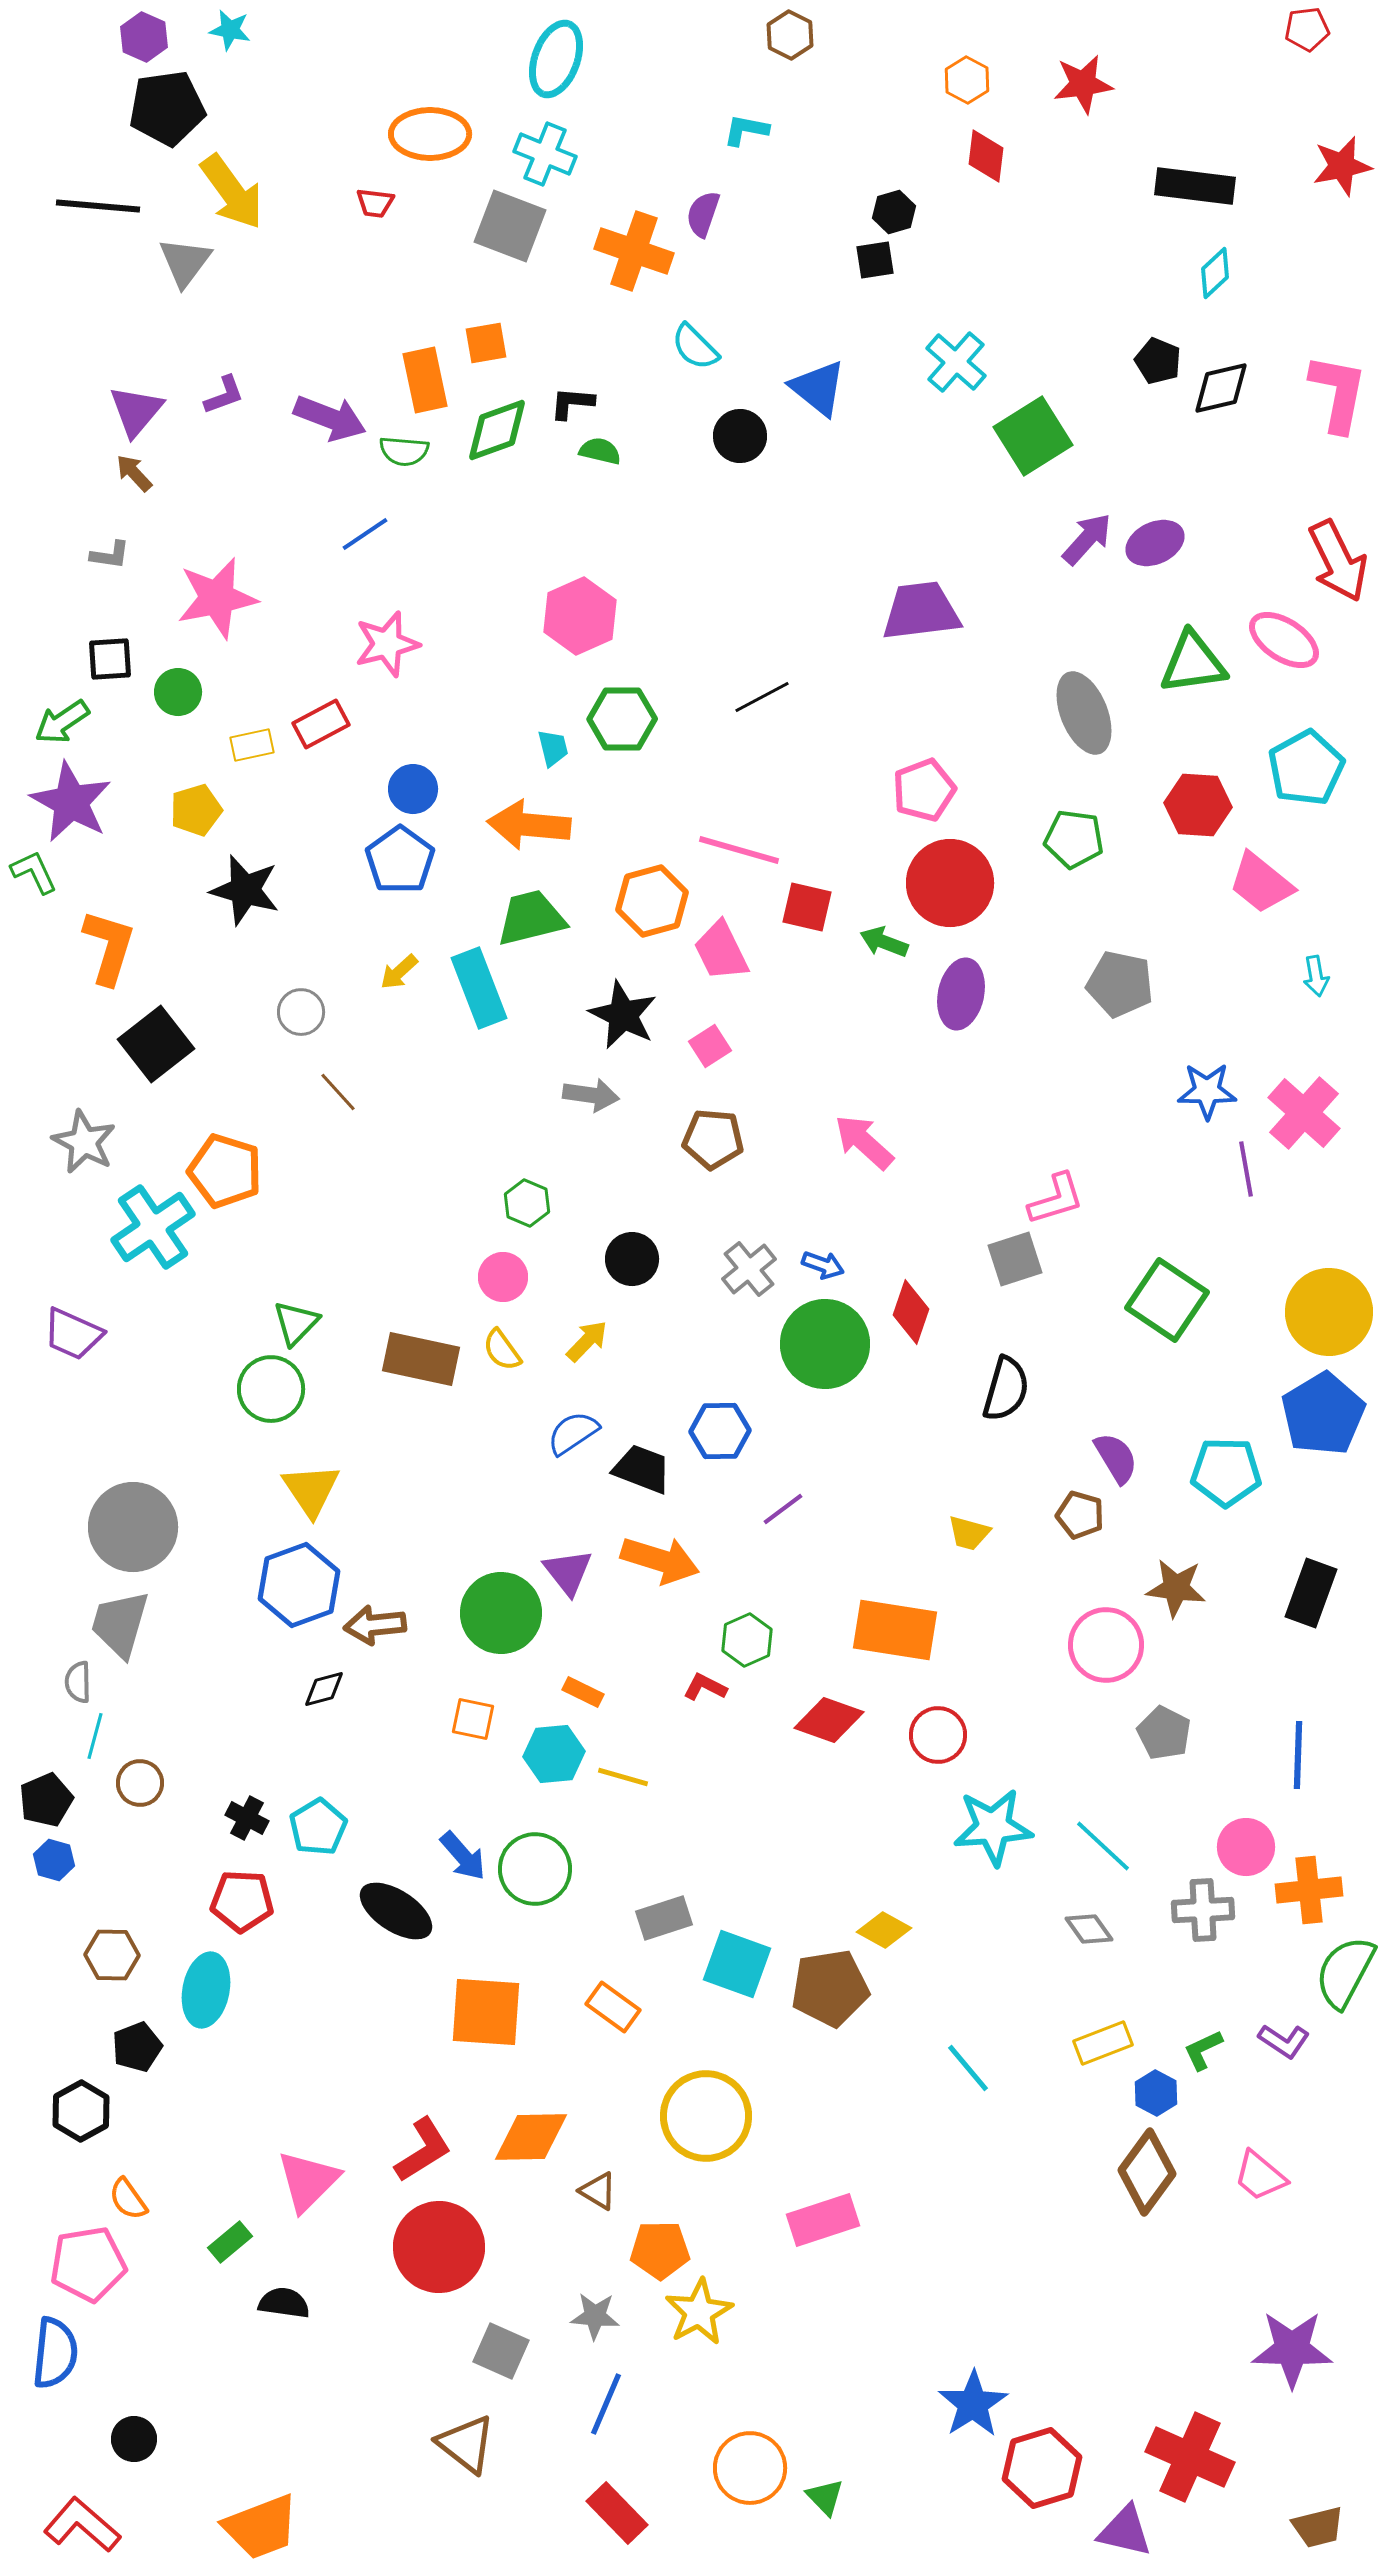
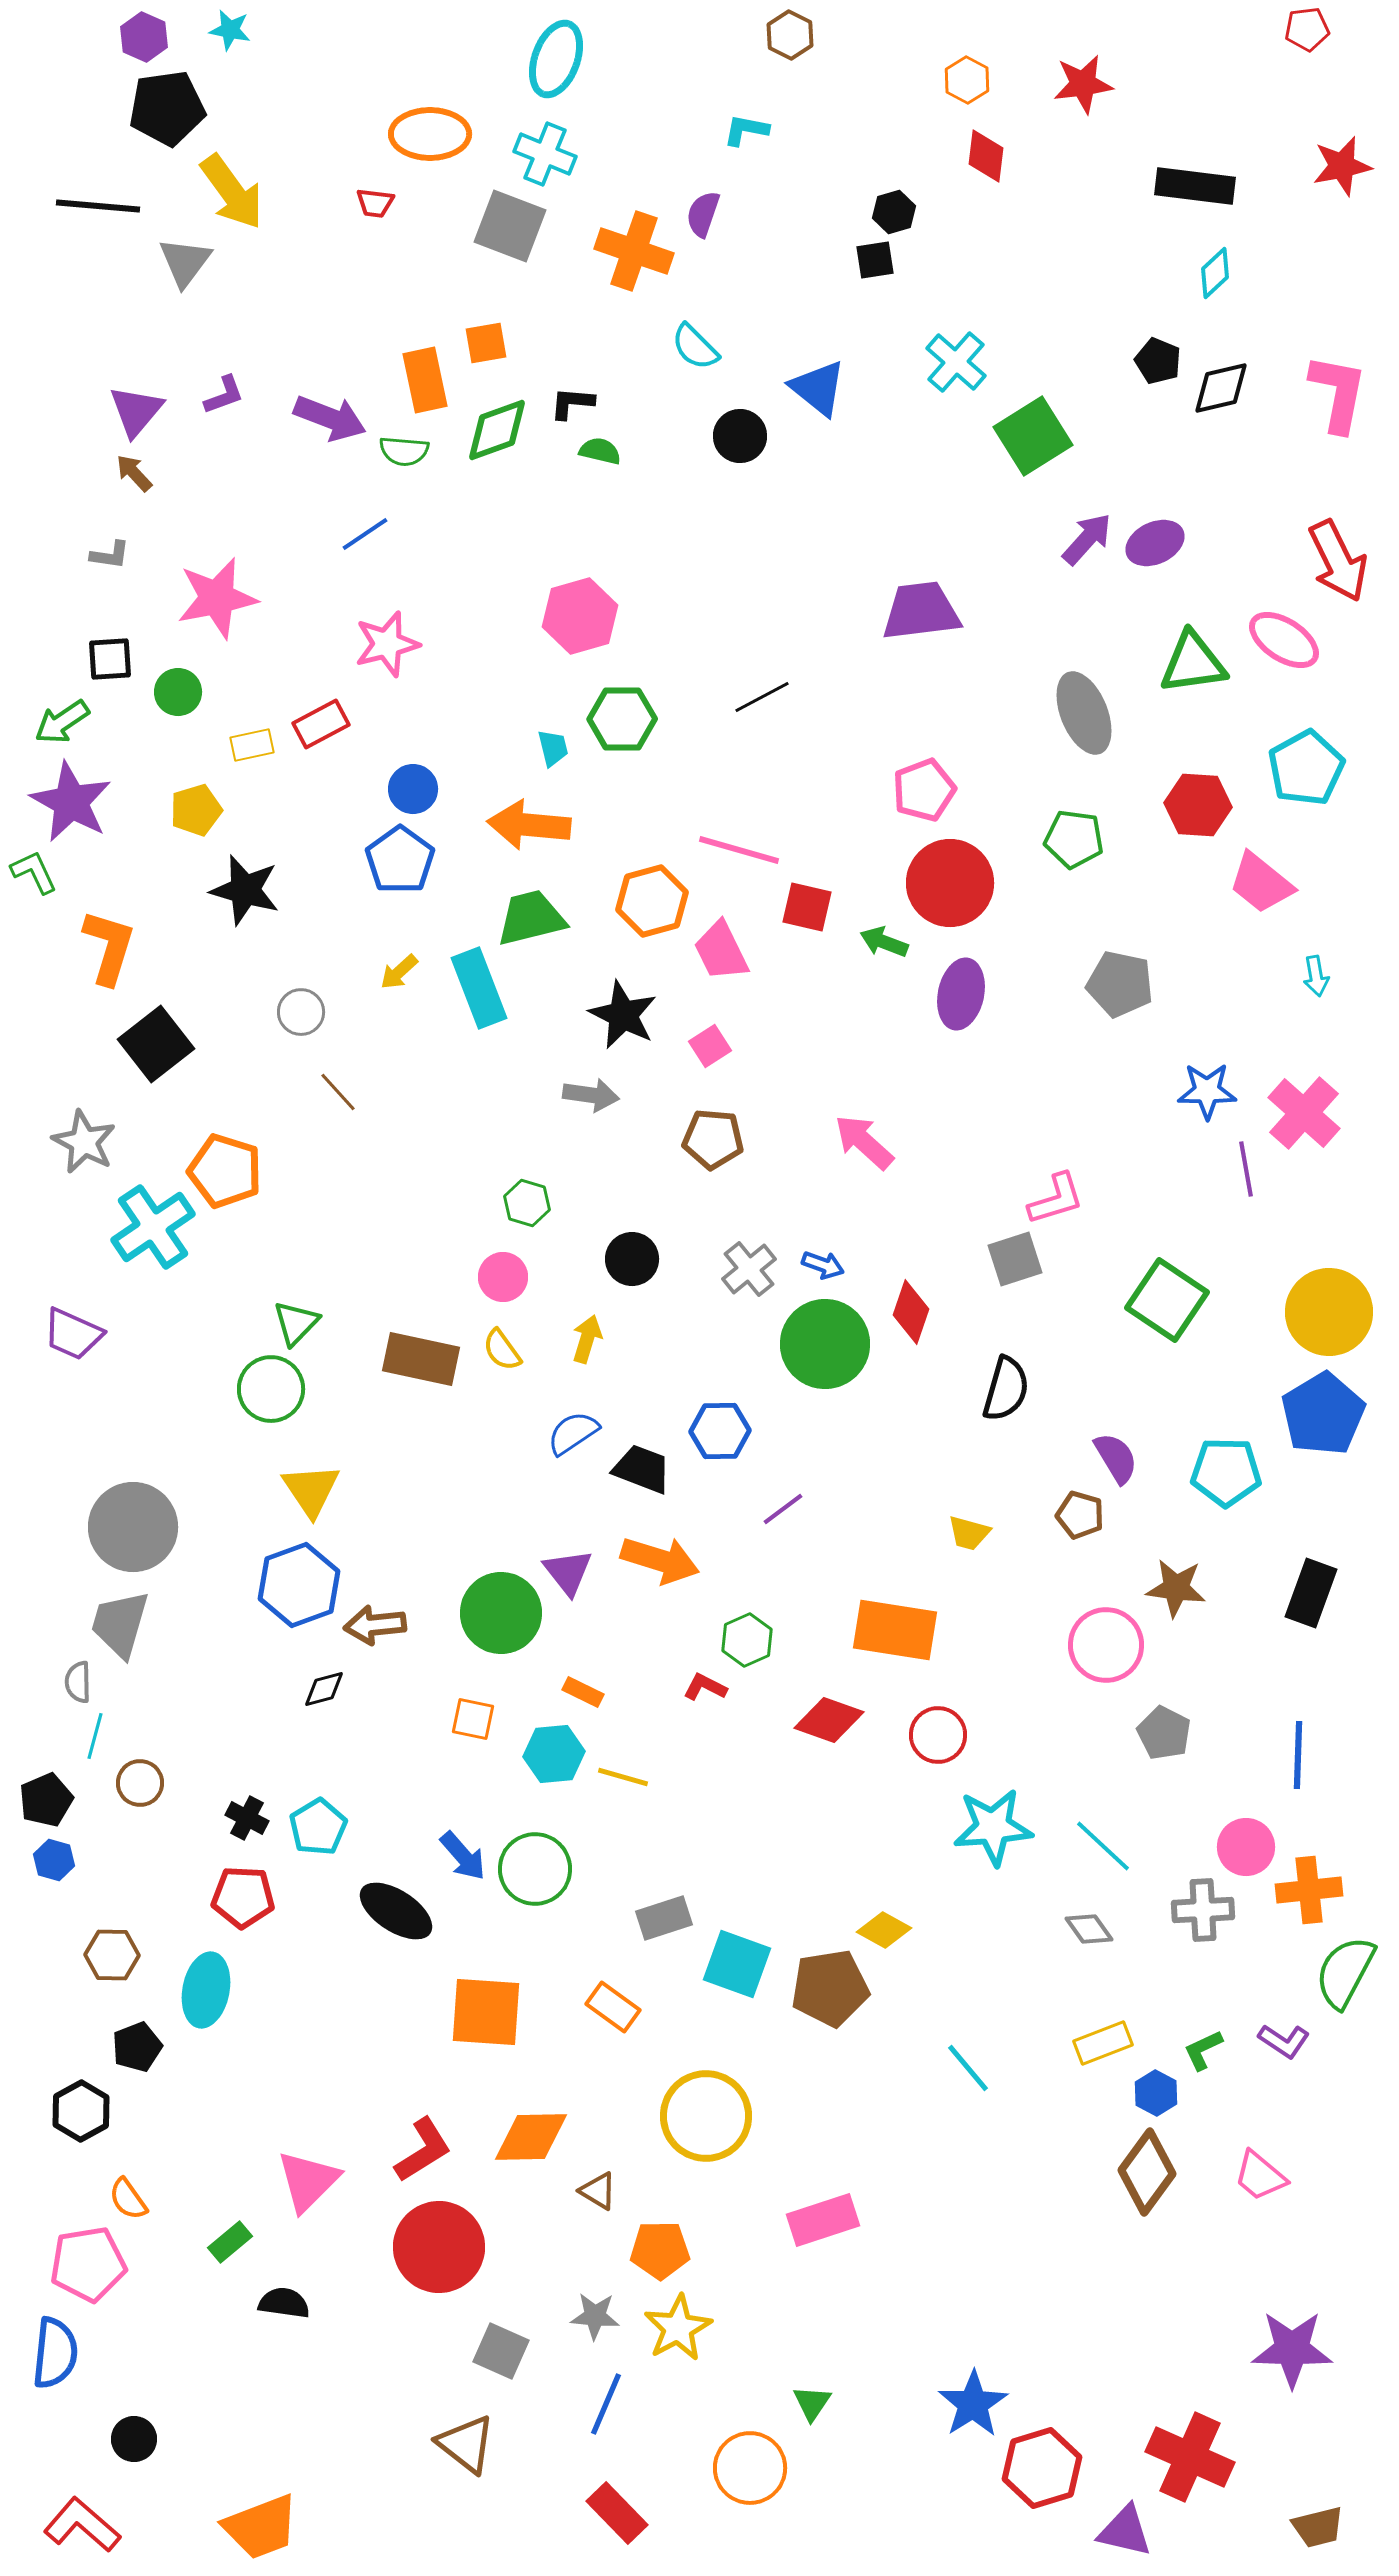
pink hexagon at (580, 616): rotated 8 degrees clockwise
green hexagon at (527, 1203): rotated 6 degrees counterclockwise
yellow arrow at (587, 1341): moved 2 px up; rotated 27 degrees counterclockwise
red pentagon at (242, 1901): moved 1 px right, 4 px up
yellow star at (699, 2312): moved 21 px left, 16 px down
green triangle at (825, 2497): moved 13 px left, 94 px up; rotated 18 degrees clockwise
